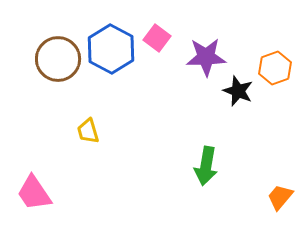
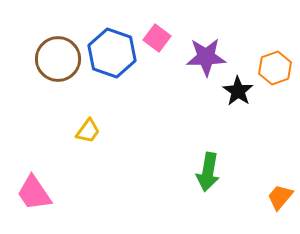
blue hexagon: moved 1 px right, 4 px down; rotated 9 degrees counterclockwise
black star: rotated 12 degrees clockwise
yellow trapezoid: rotated 128 degrees counterclockwise
green arrow: moved 2 px right, 6 px down
